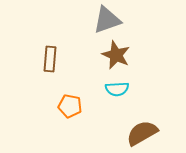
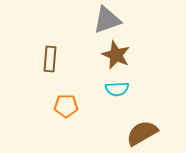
orange pentagon: moved 4 px left; rotated 10 degrees counterclockwise
